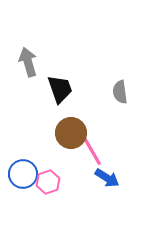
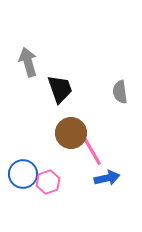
blue arrow: rotated 45 degrees counterclockwise
